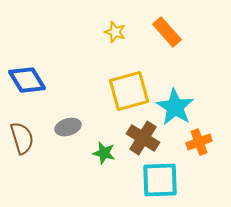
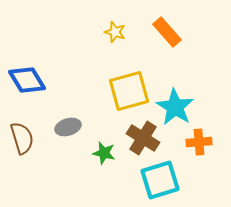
orange cross: rotated 15 degrees clockwise
cyan square: rotated 15 degrees counterclockwise
